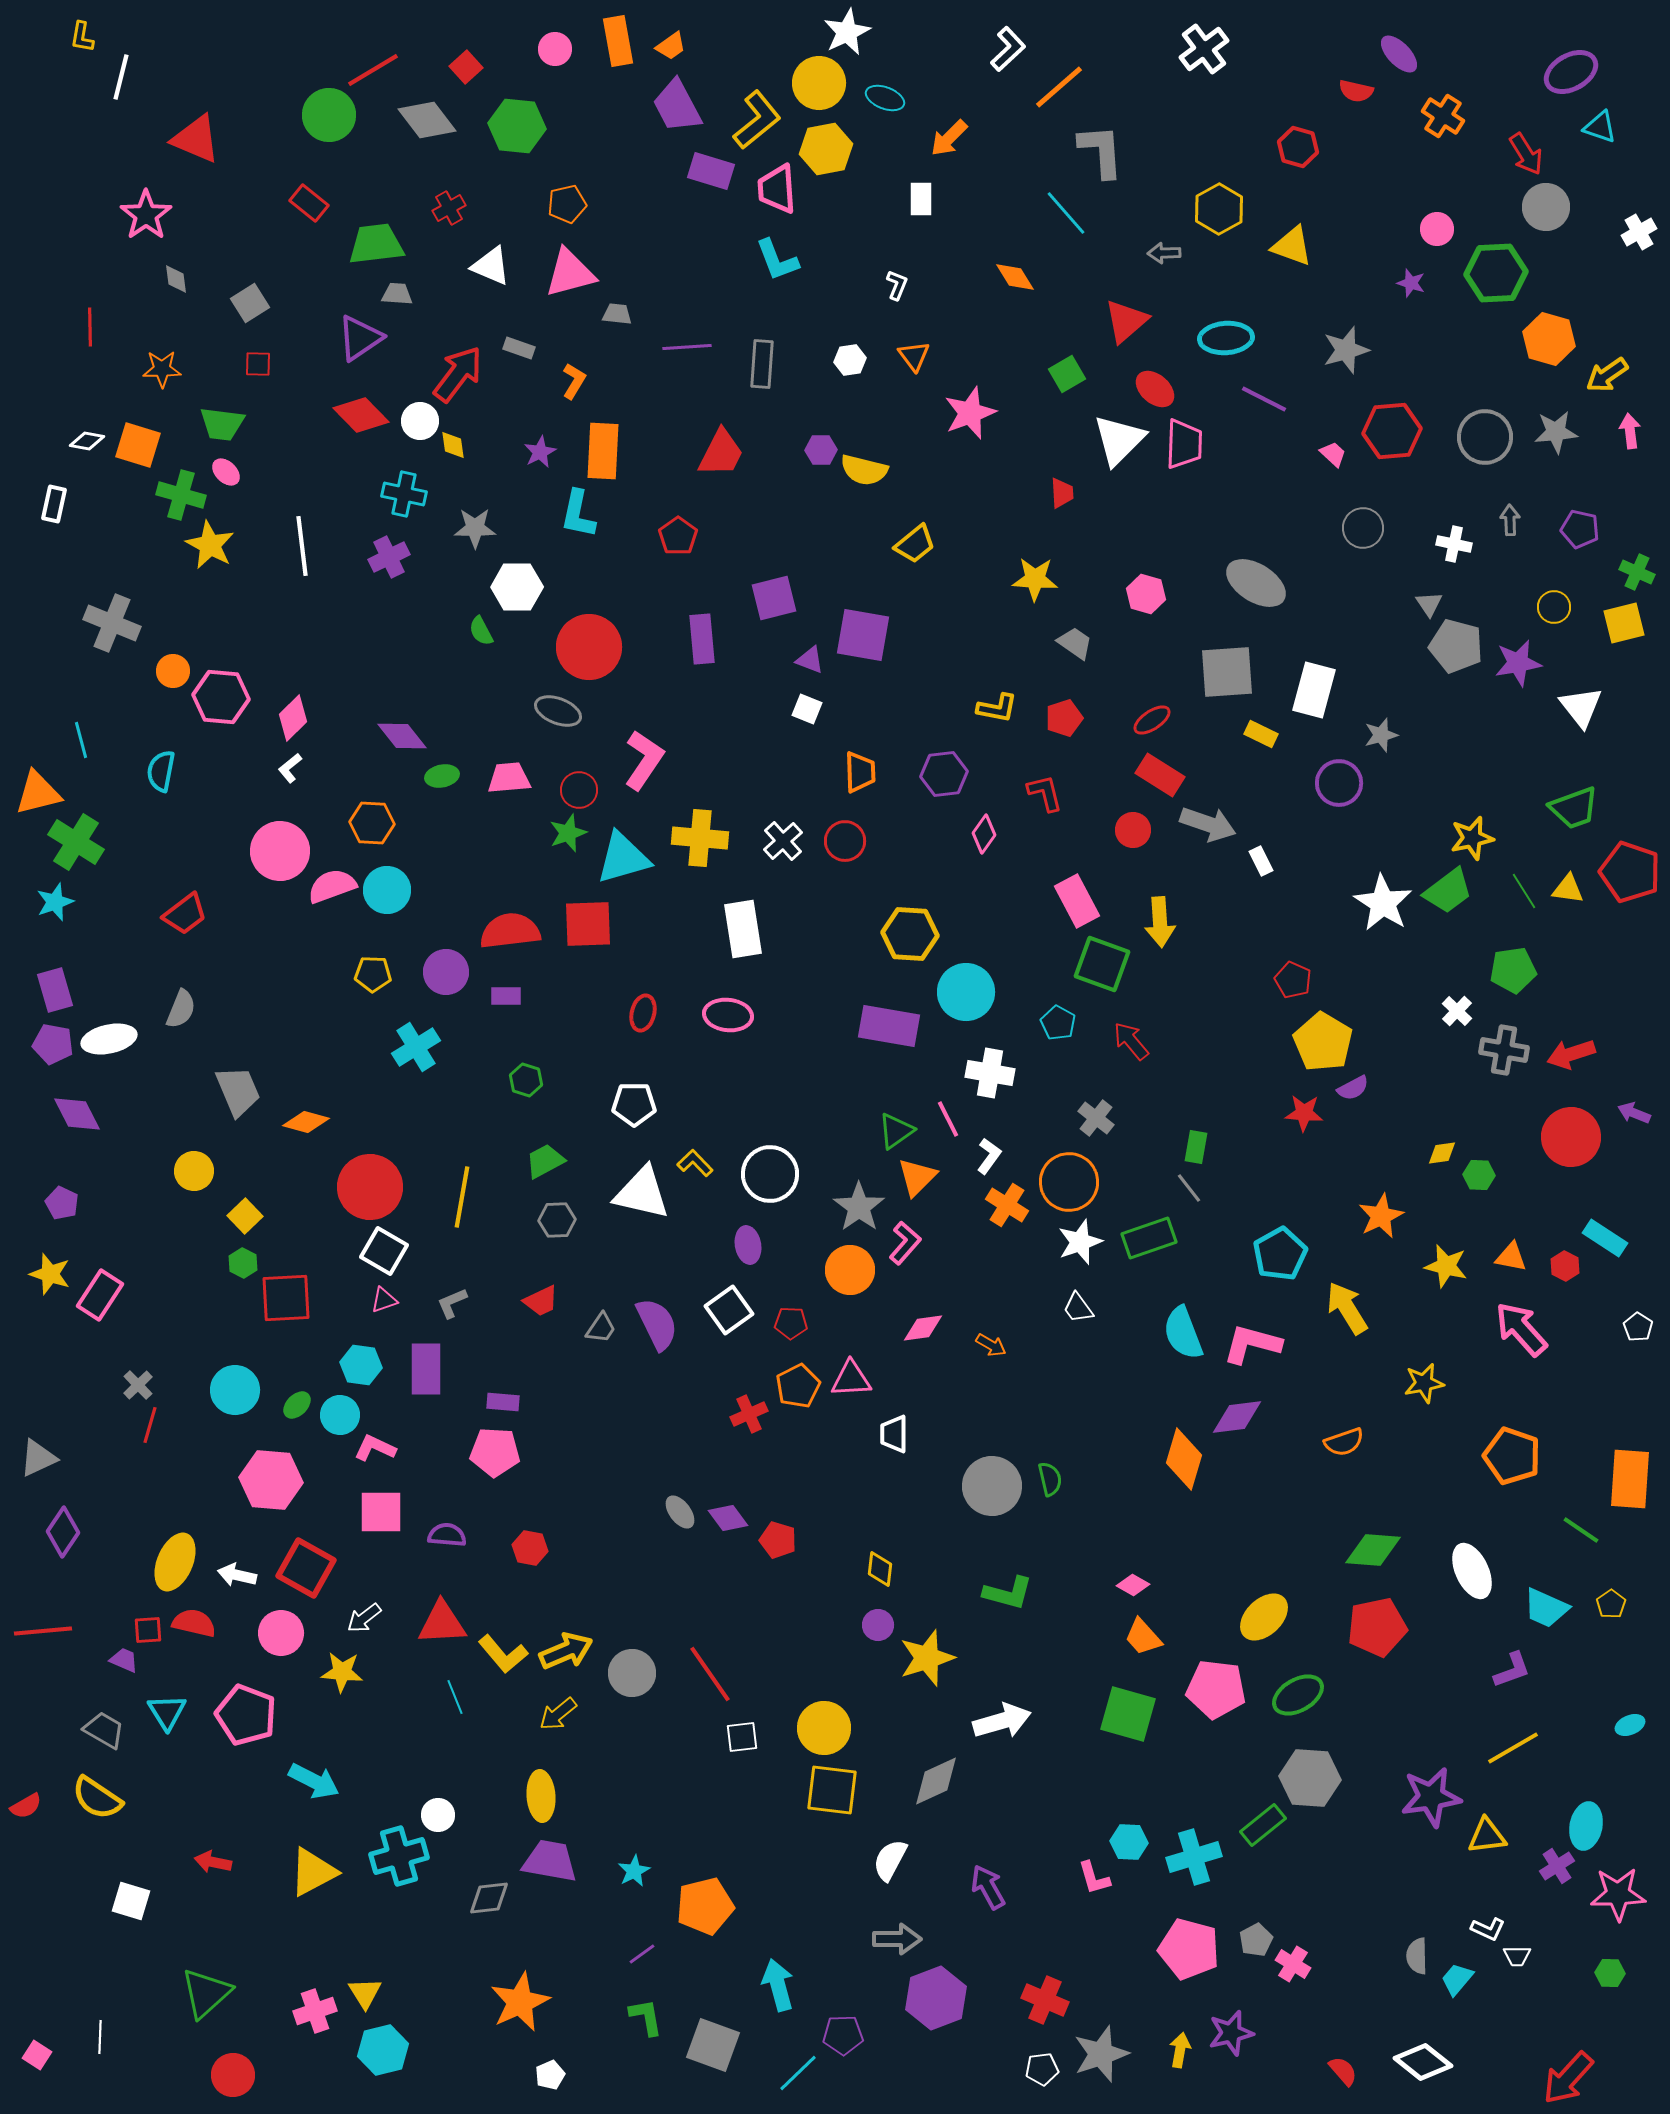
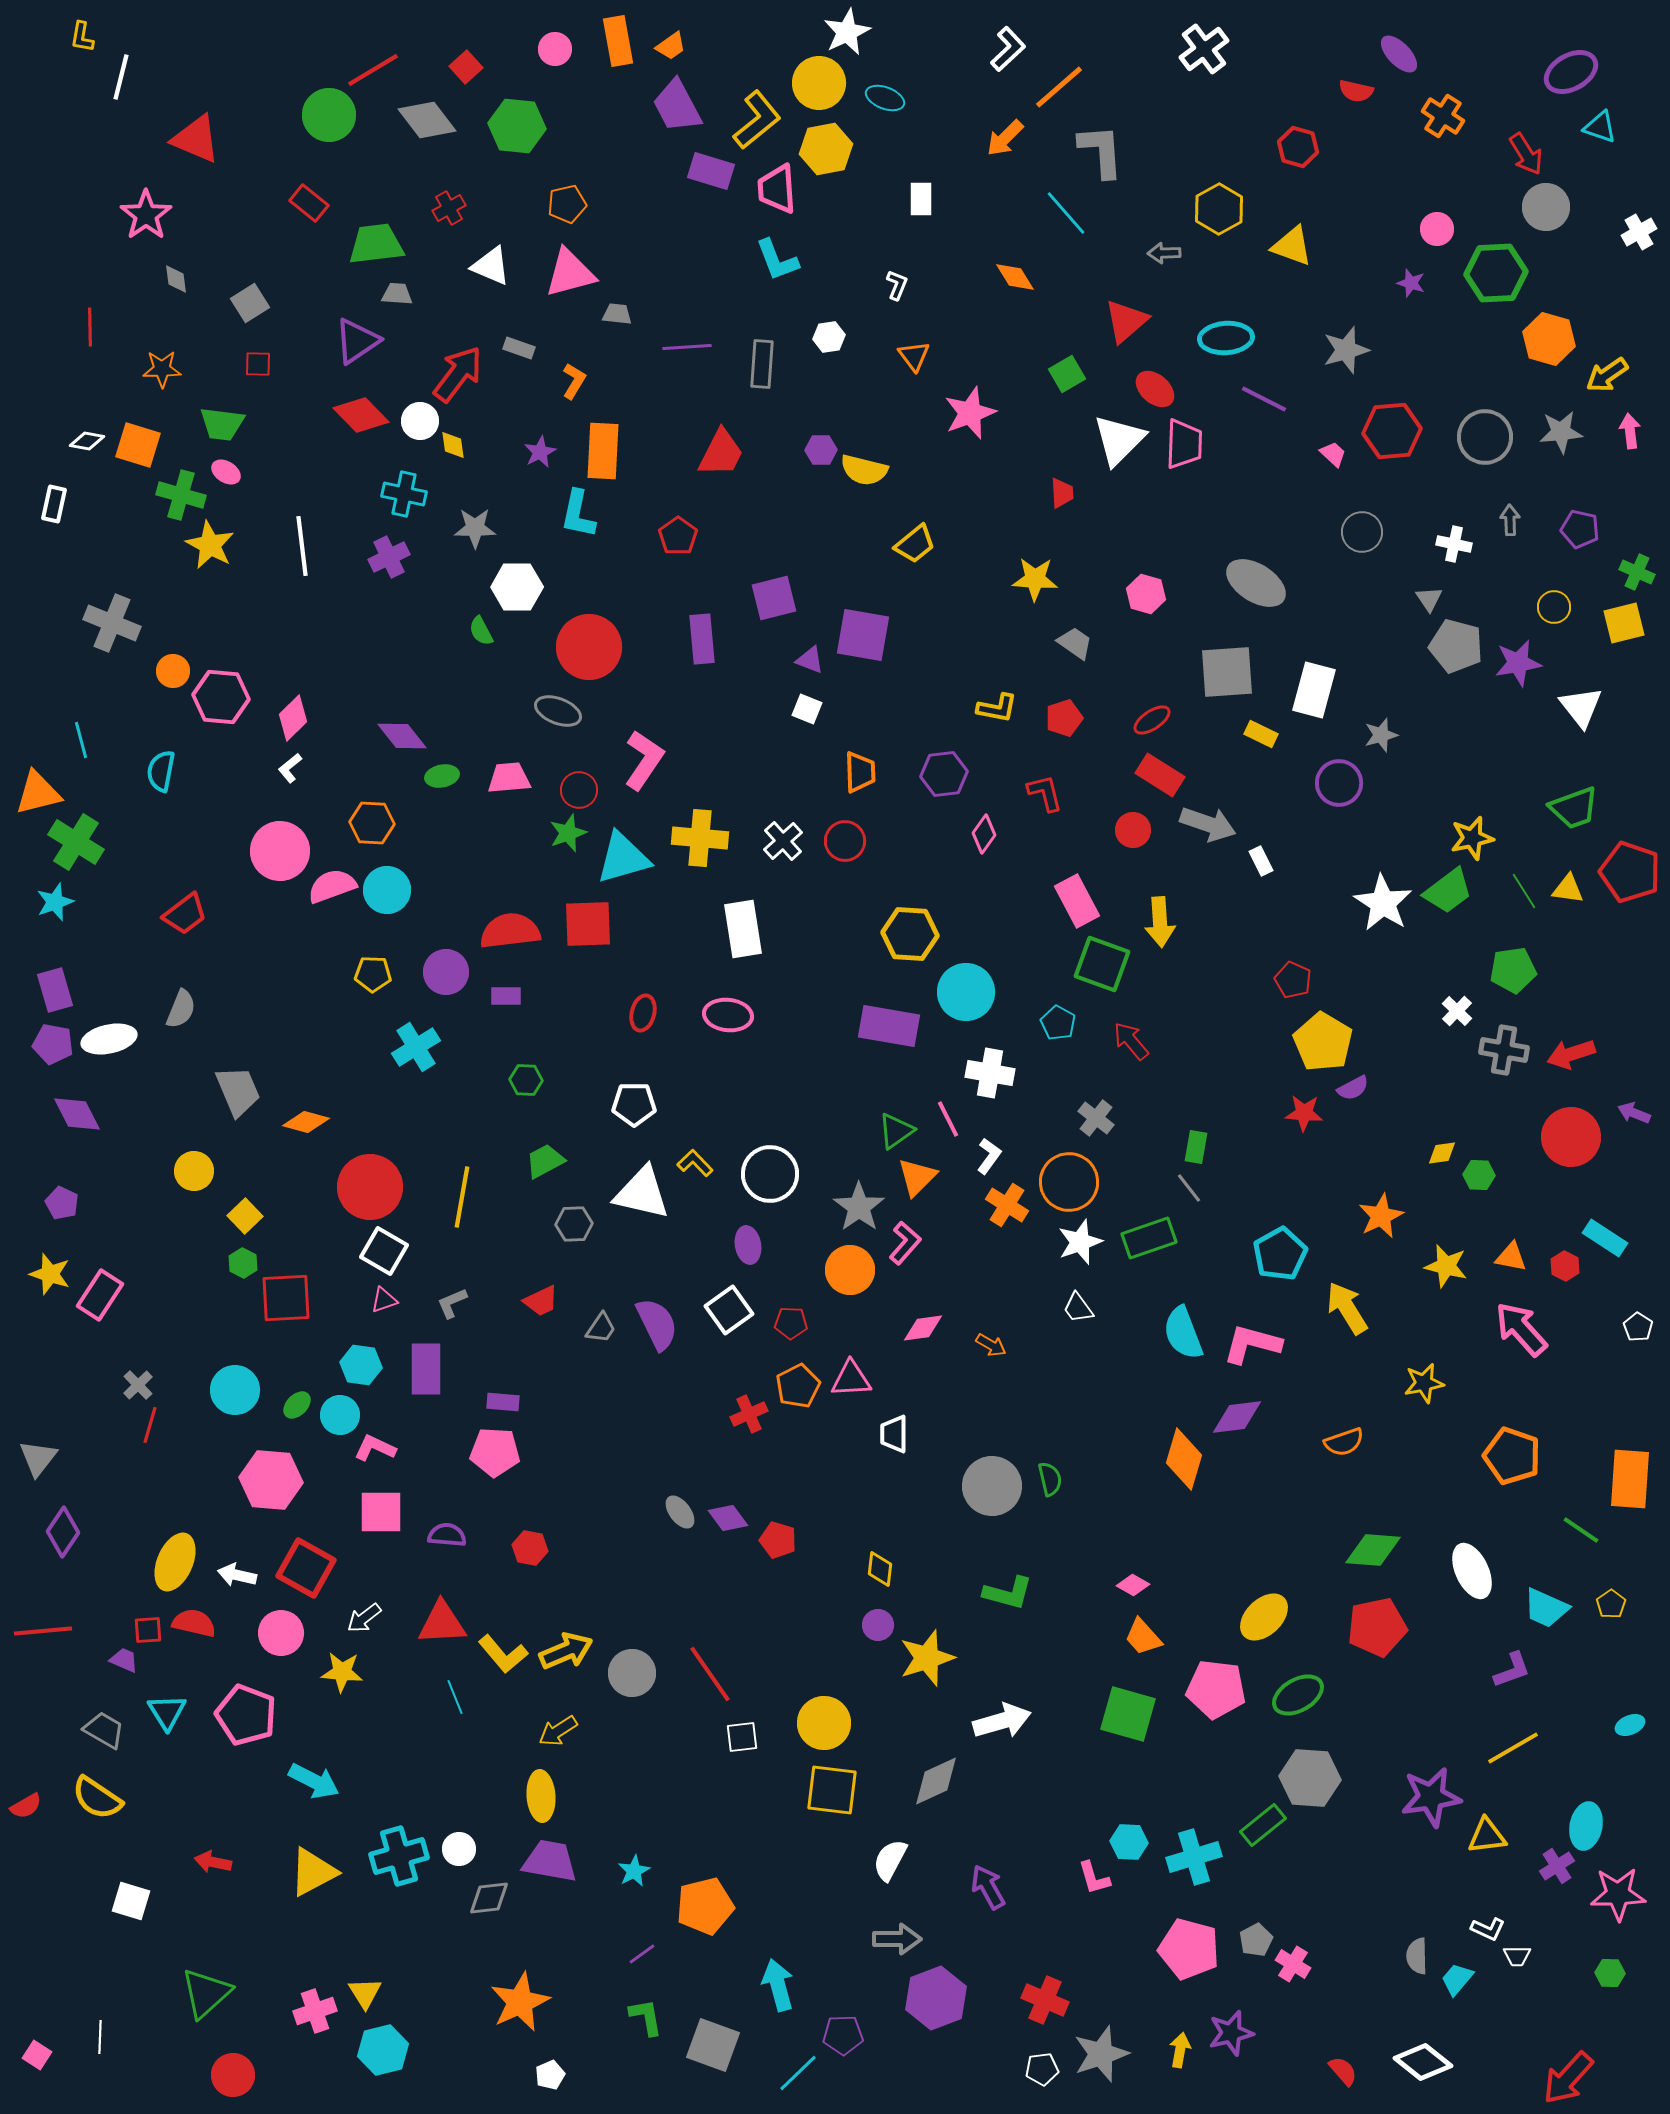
orange arrow at (949, 138): moved 56 px right
purple triangle at (360, 338): moved 3 px left, 3 px down
white hexagon at (850, 360): moved 21 px left, 23 px up
gray star at (1556, 432): moved 5 px right
pink ellipse at (226, 472): rotated 12 degrees counterclockwise
gray circle at (1363, 528): moved 1 px left, 4 px down
gray triangle at (1429, 604): moved 5 px up
green hexagon at (526, 1080): rotated 16 degrees counterclockwise
gray hexagon at (557, 1220): moved 17 px right, 4 px down
gray triangle at (38, 1458): rotated 27 degrees counterclockwise
yellow arrow at (558, 1714): moved 17 px down; rotated 6 degrees clockwise
yellow circle at (824, 1728): moved 5 px up
white circle at (438, 1815): moved 21 px right, 34 px down
